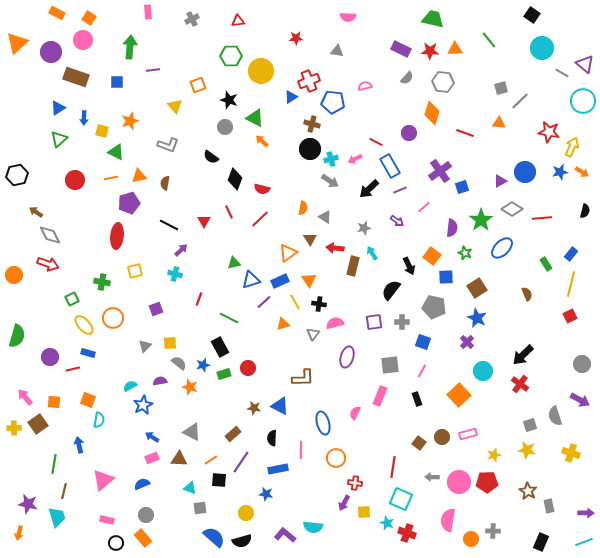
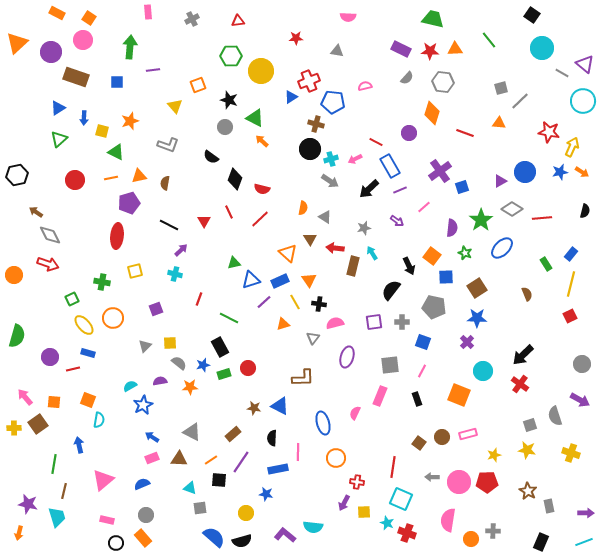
brown cross at (312, 124): moved 4 px right
orange triangle at (288, 253): rotated 42 degrees counterclockwise
blue star at (477, 318): rotated 24 degrees counterclockwise
gray triangle at (313, 334): moved 4 px down
orange star at (190, 387): rotated 21 degrees counterclockwise
orange square at (459, 395): rotated 25 degrees counterclockwise
pink line at (301, 450): moved 3 px left, 2 px down
red cross at (355, 483): moved 2 px right, 1 px up
